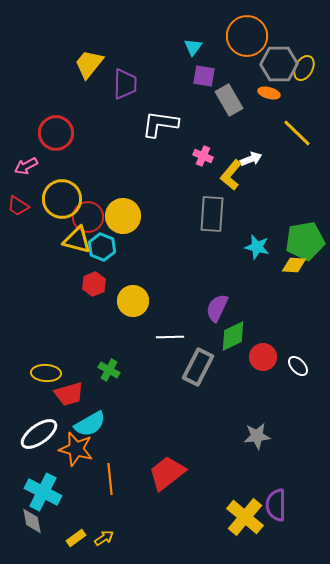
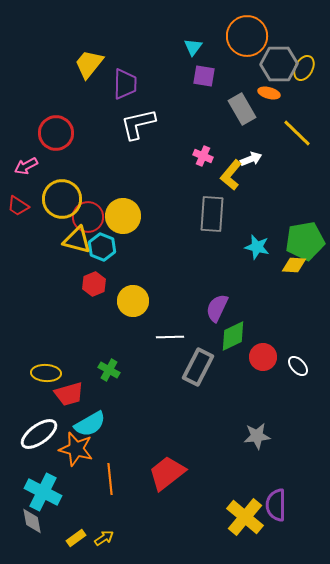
gray rectangle at (229, 100): moved 13 px right, 9 px down
white L-shape at (160, 124): moved 22 px left; rotated 21 degrees counterclockwise
